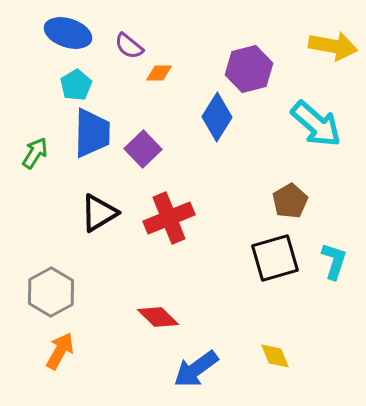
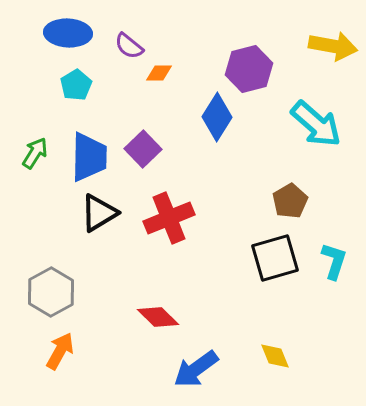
blue ellipse: rotated 15 degrees counterclockwise
blue trapezoid: moved 3 px left, 24 px down
